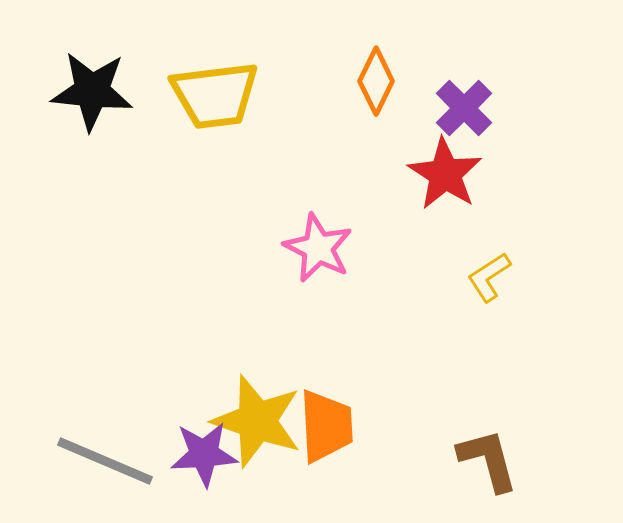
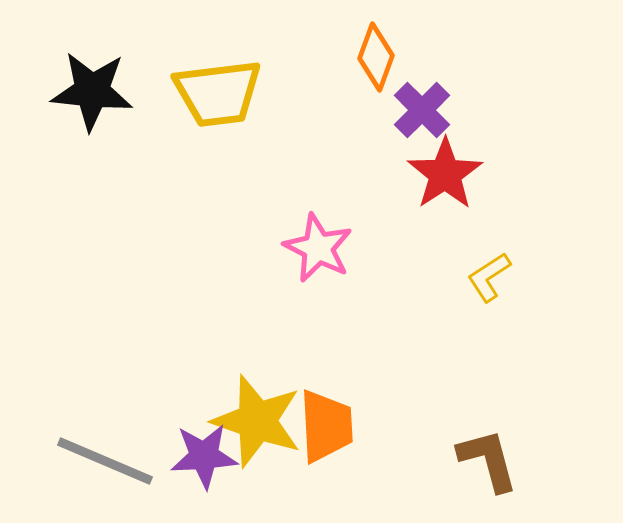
orange diamond: moved 24 px up; rotated 6 degrees counterclockwise
yellow trapezoid: moved 3 px right, 2 px up
purple cross: moved 42 px left, 2 px down
red star: rotated 6 degrees clockwise
purple star: moved 2 px down
